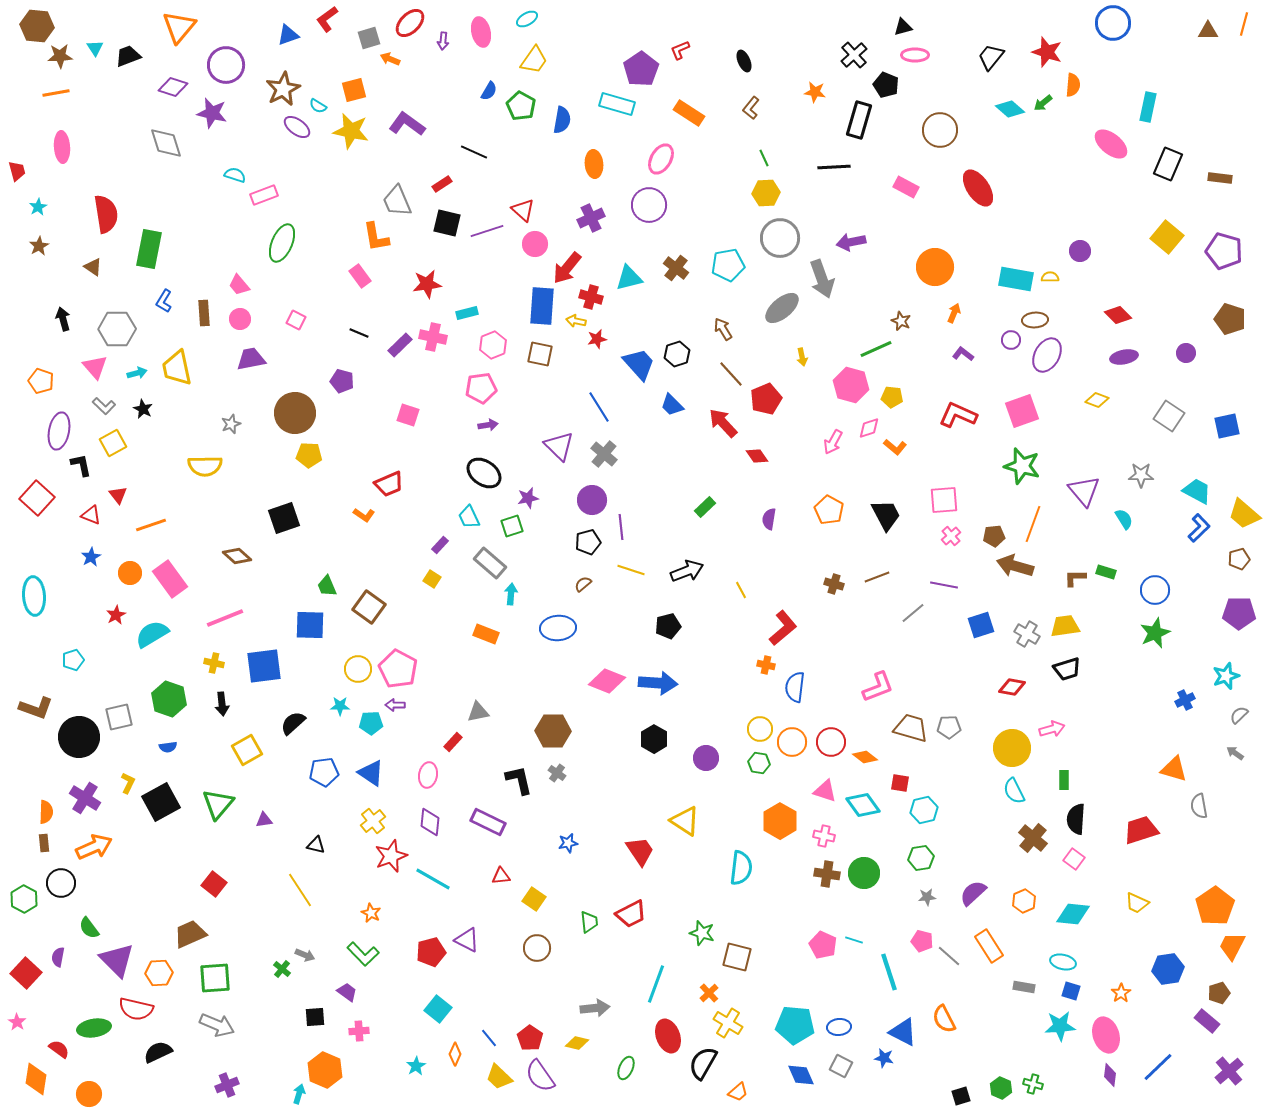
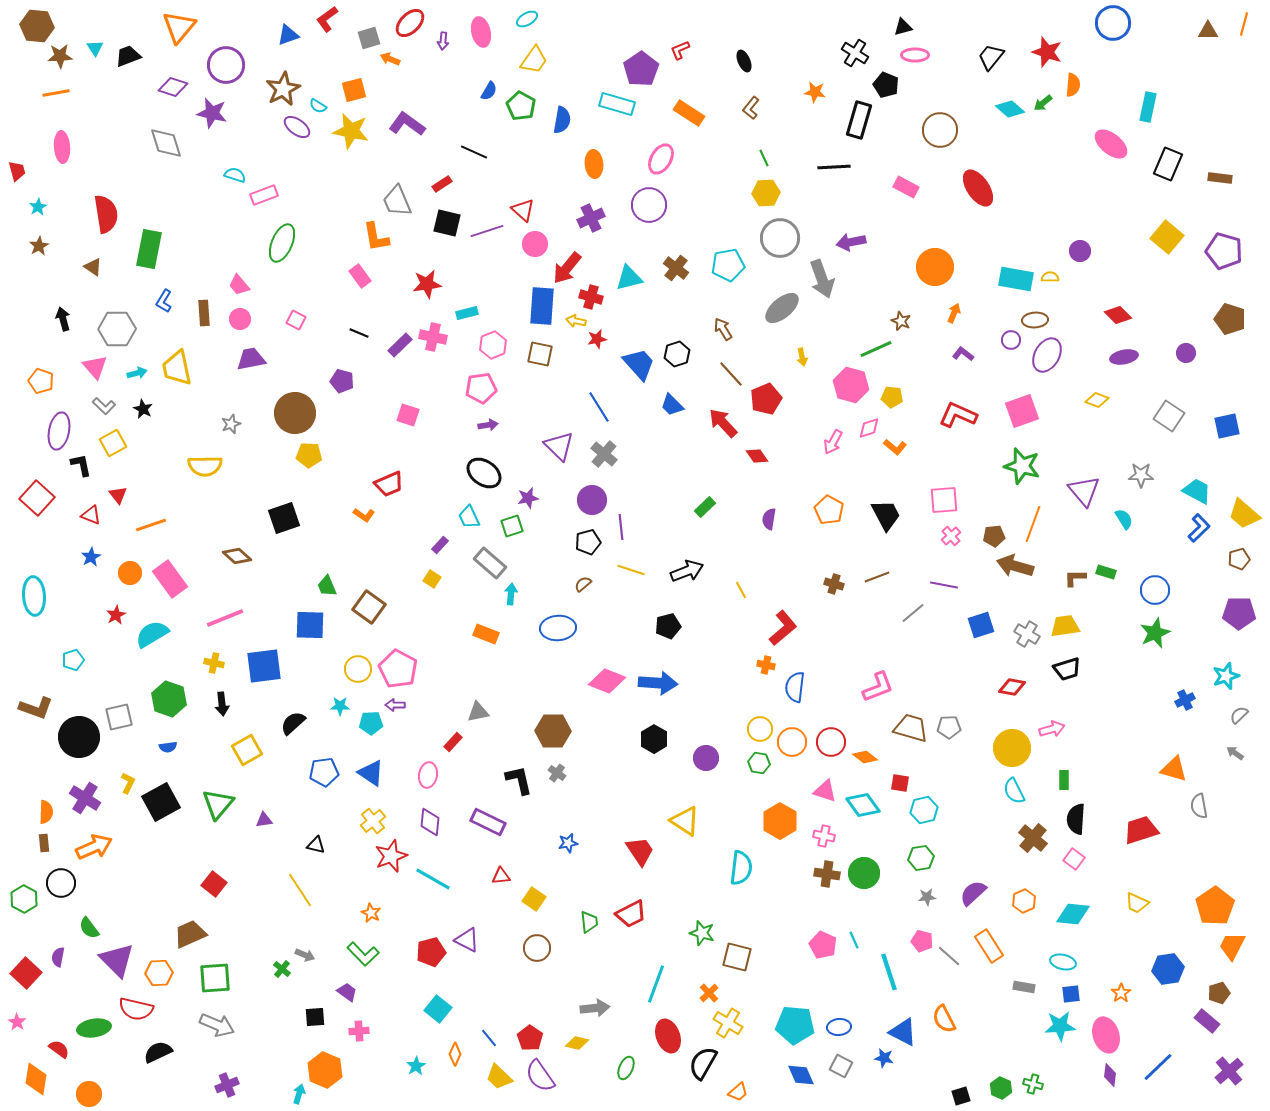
black cross at (854, 55): moved 1 px right, 2 px up; rotated 16 degrees counterclockwise
cyan line at (854, 940): rotated 48 degrees clockwise
blue square at (1071, 991): moved 3 px down; rotated 24 degrees counterclockwise
